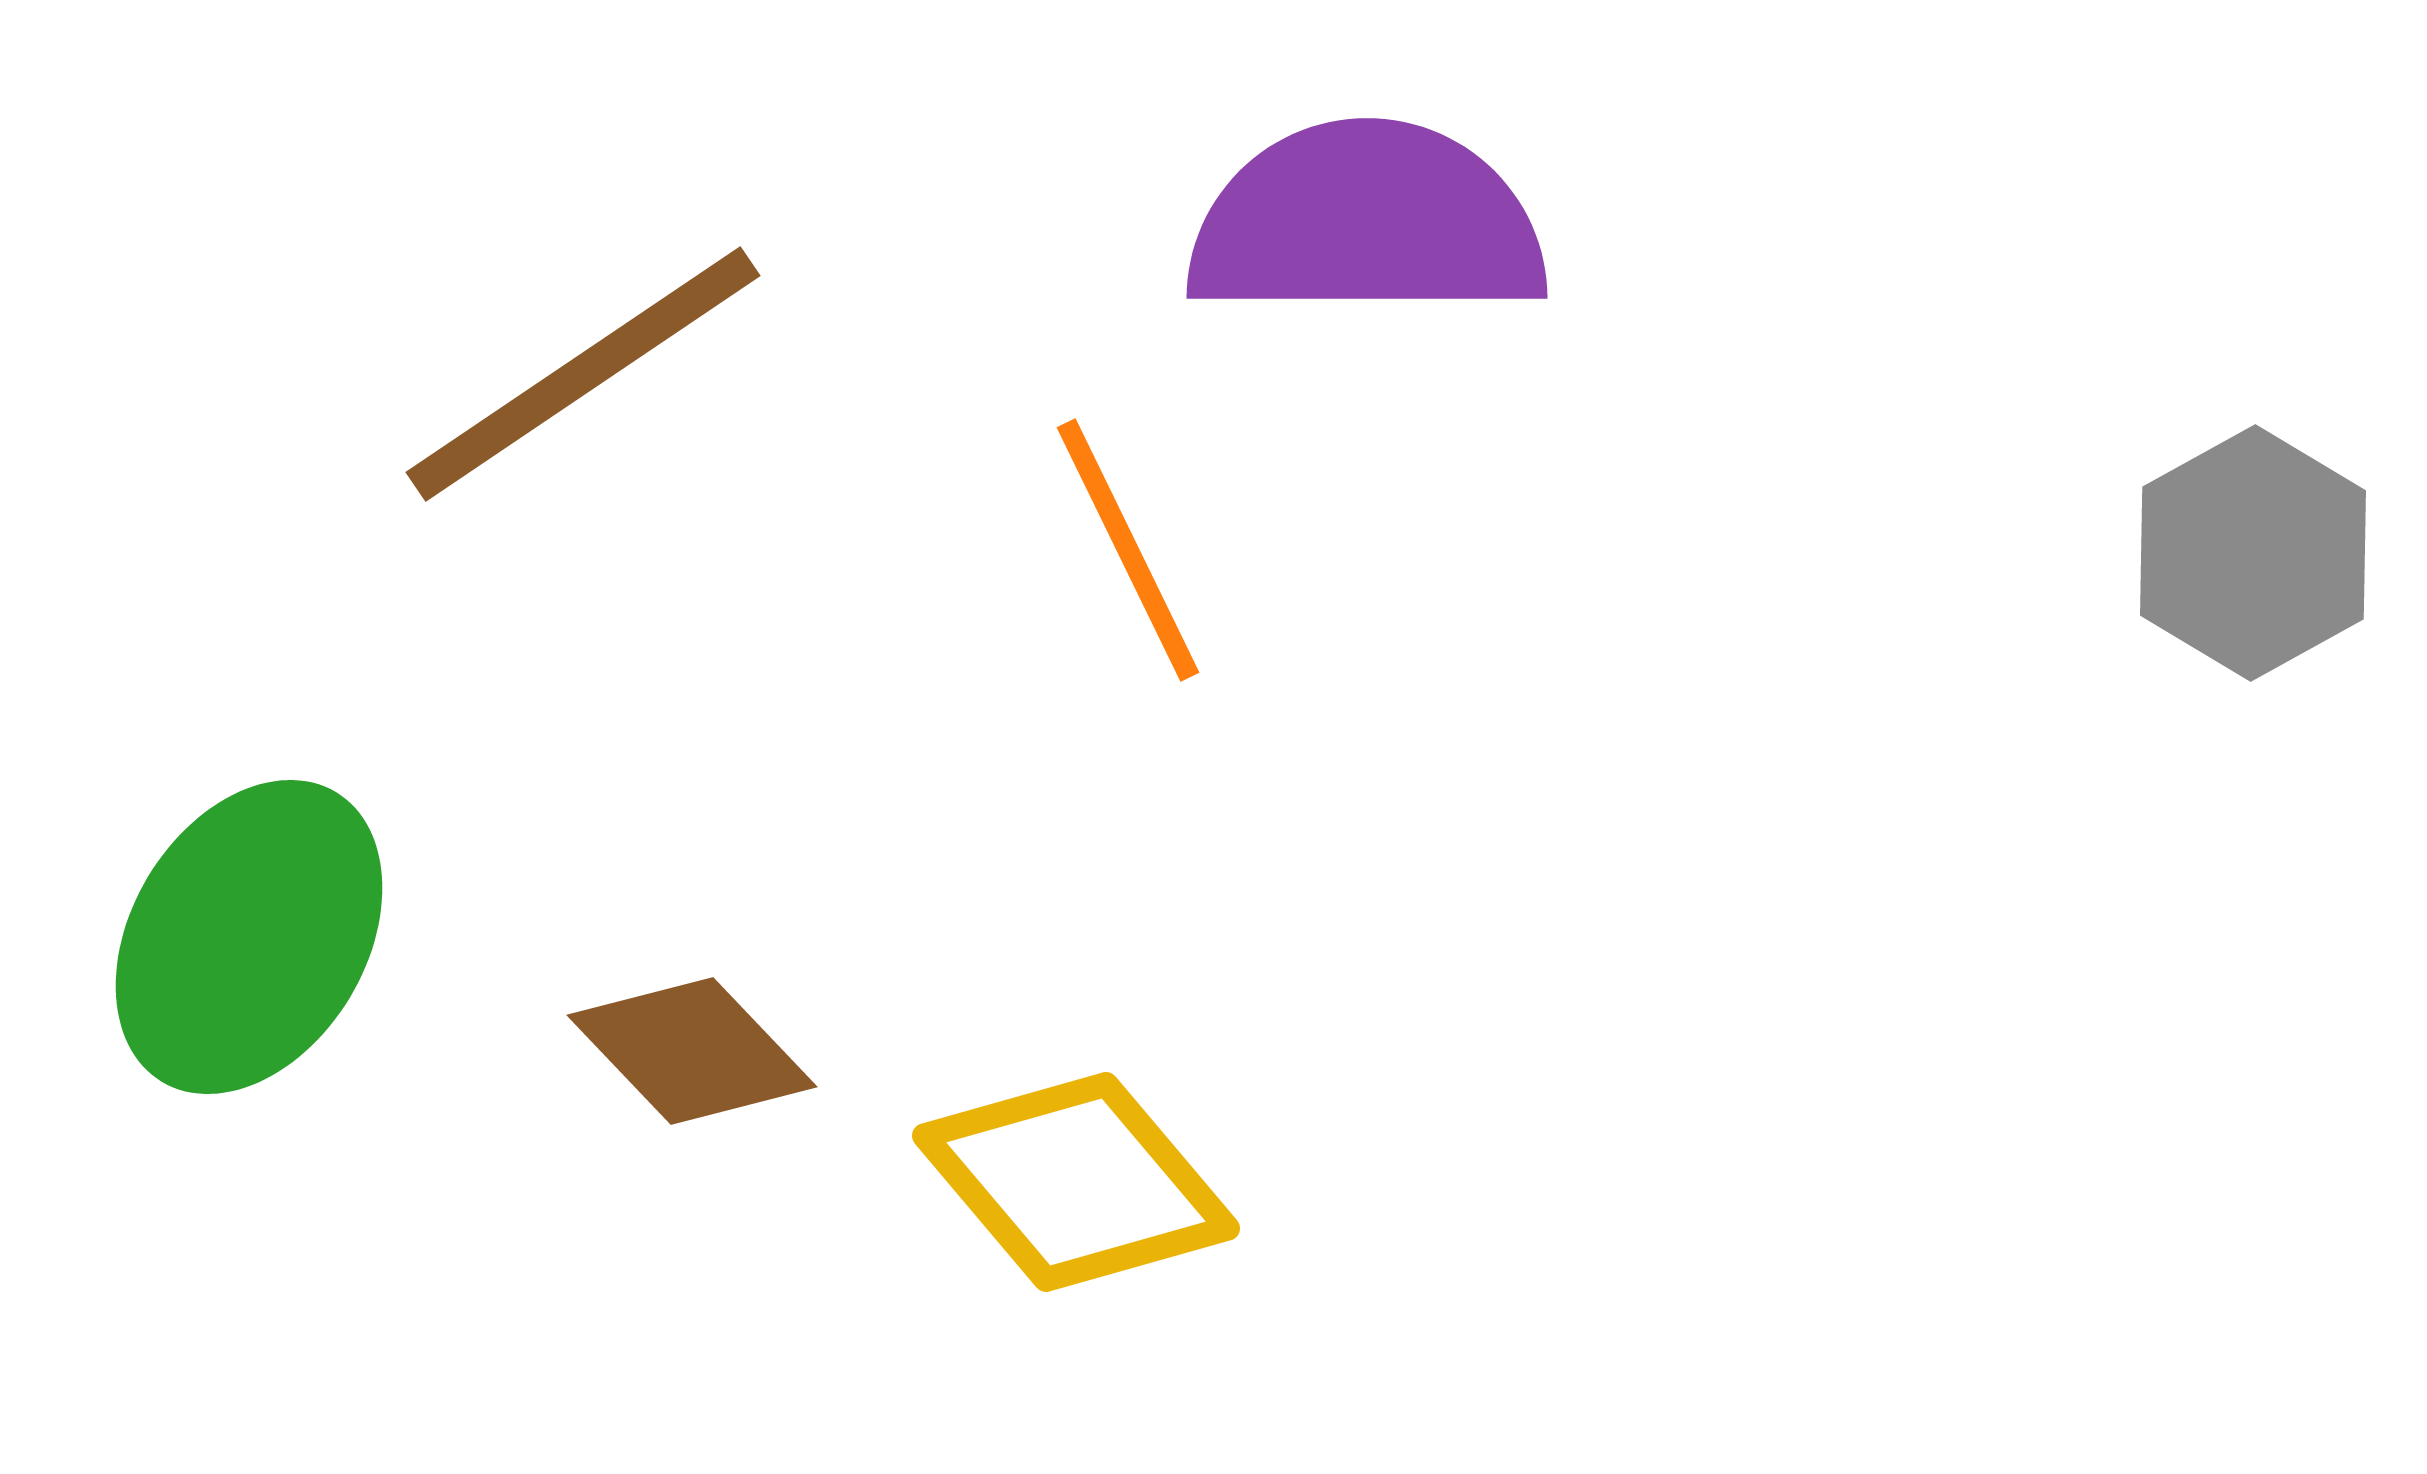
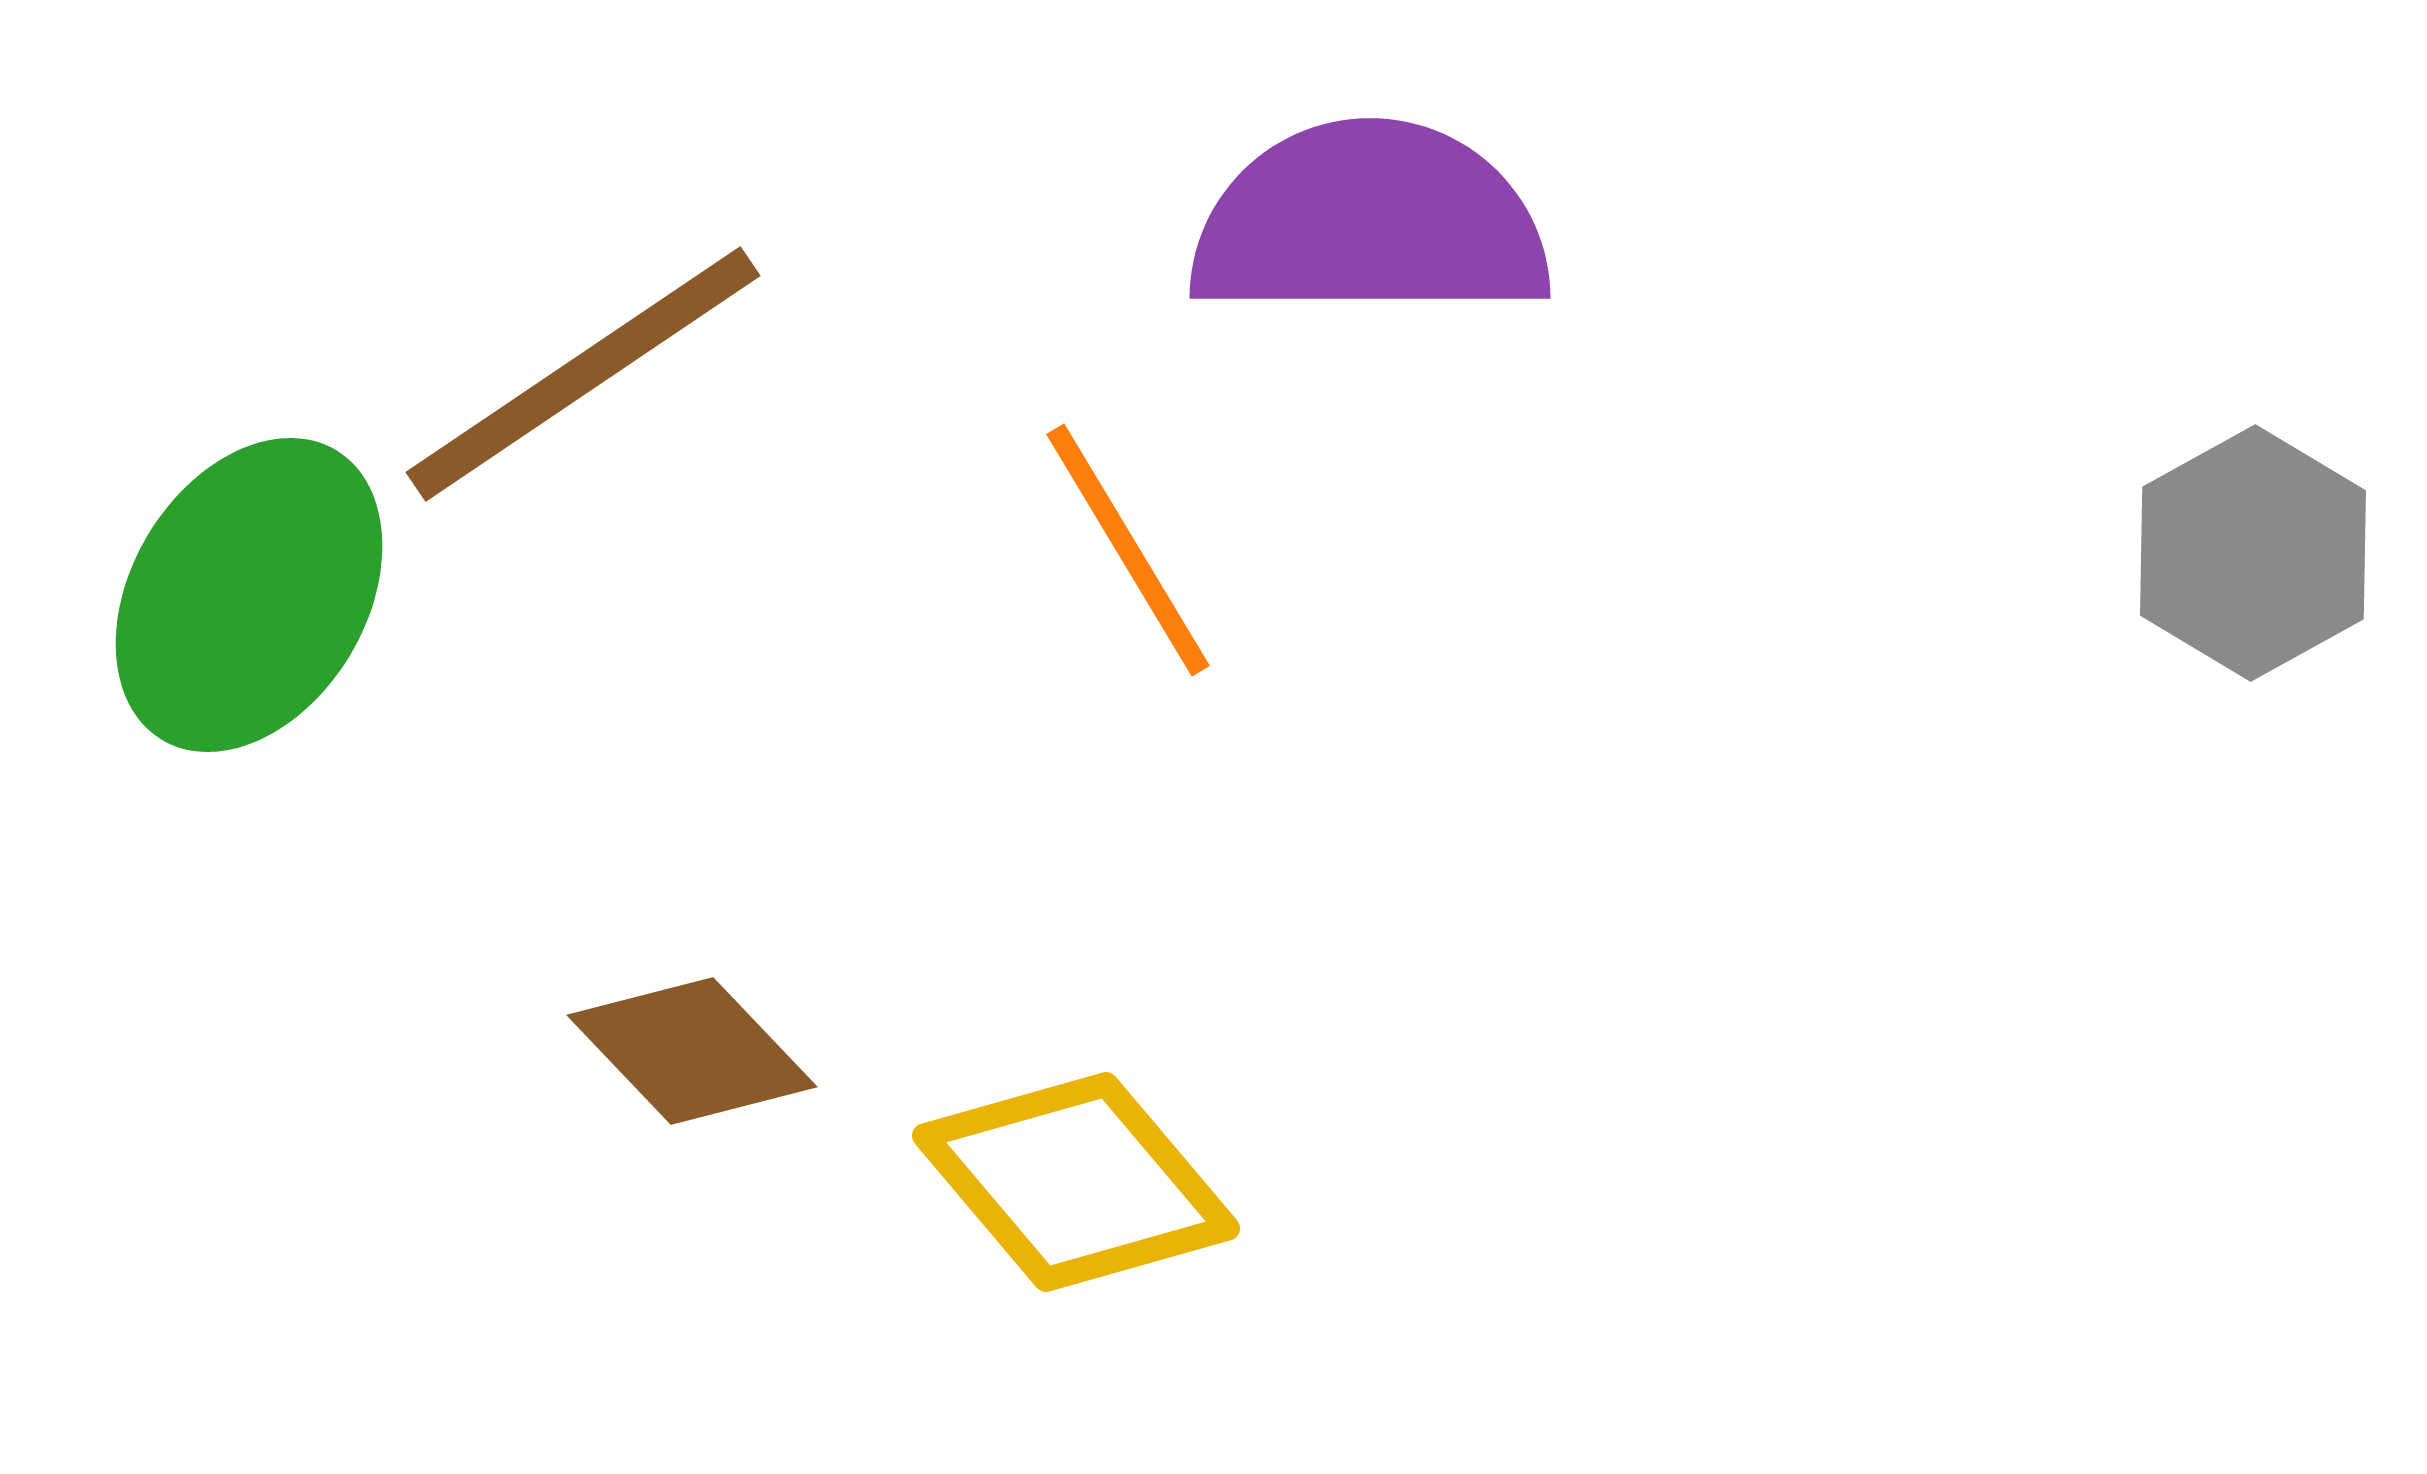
purple semicircle: moved 3 px right
orange line: rotated 5 degrees counterclockwise
green ellipse: moved 342 px up
